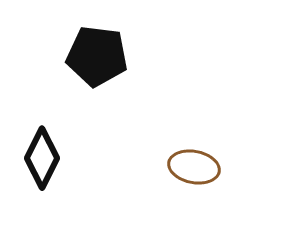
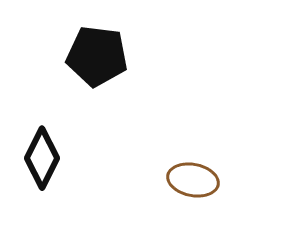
brown ellipse: moved 1 px left, 13 px down
